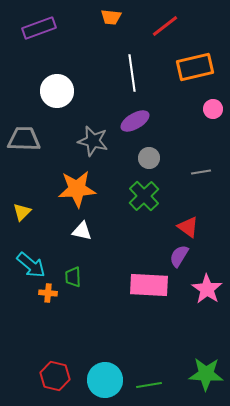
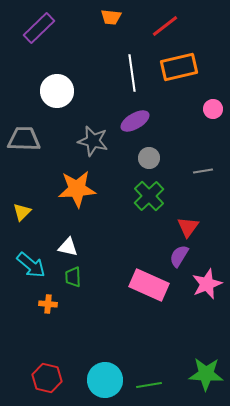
purple rectangle: rotated 24 degrees counterclockwise
orange rectangle: moved 16 px left
gray line: moved 2 px right, 1 px up
green cross: moved 5 px right
red triangle: rotated 30 degrees clockwise
white triangle: moved 14 px left, 16 px down
pink rectangle: rotated 21 degrees clockwise
pink star: moved 5 px up; rotated 16 degrees clockwise
orange cross: moved 11 px down
red hexagon: moved 8 px left, 2 px down
